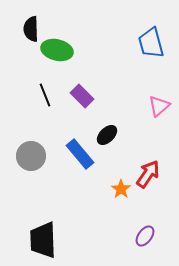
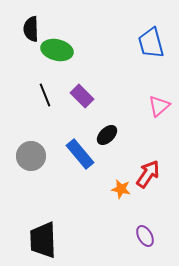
orange star: rotated 24 degrees counterclockwise
purple ellipse: rotated 65 degrees counterclockwise
